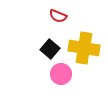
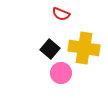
red semicircle: moved 3 px right, 2 px up
pink circle: moved 1 px up
